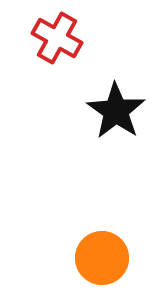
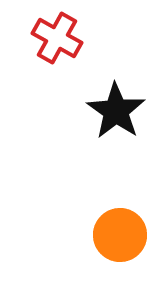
orange circle: moved 18 px right, 23 px up
